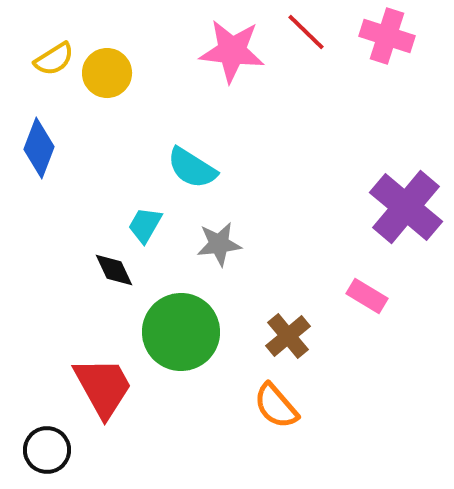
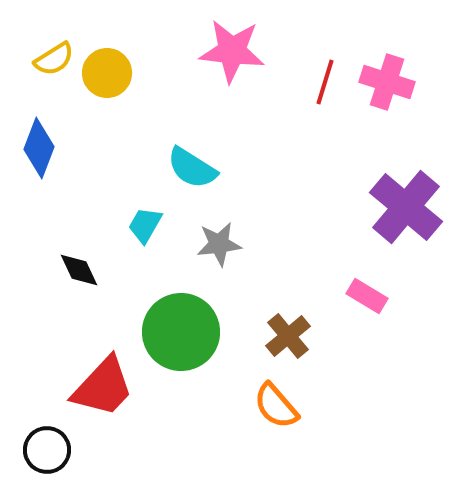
red line: moved 19 px right, 50 px down; rotated 63 degrees clockwise
pink cross: moved 46 px down
black diamond: moved 35 px left
red trapezoid: rotated 72 degrees clockwise
